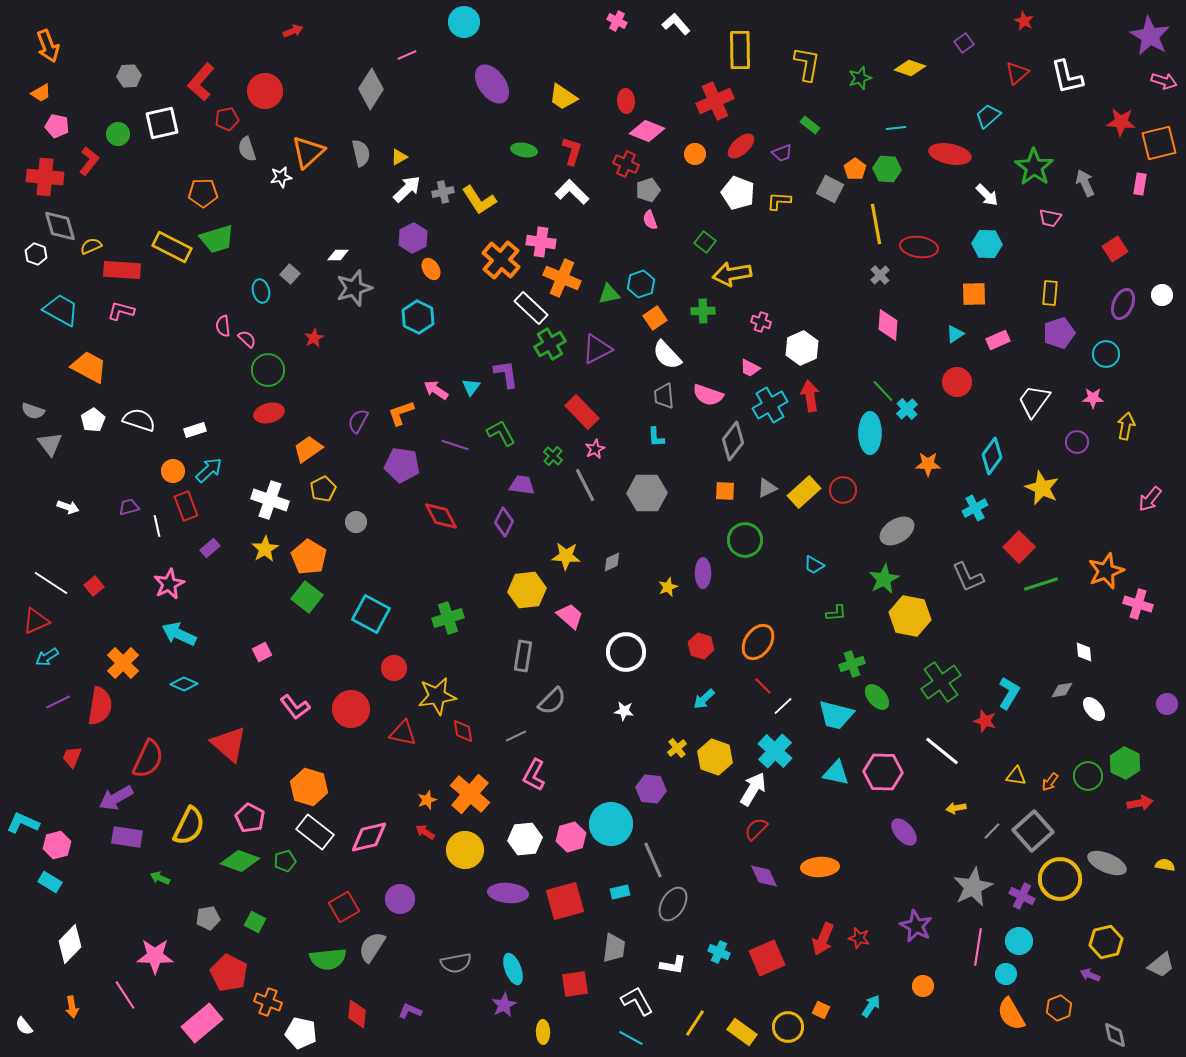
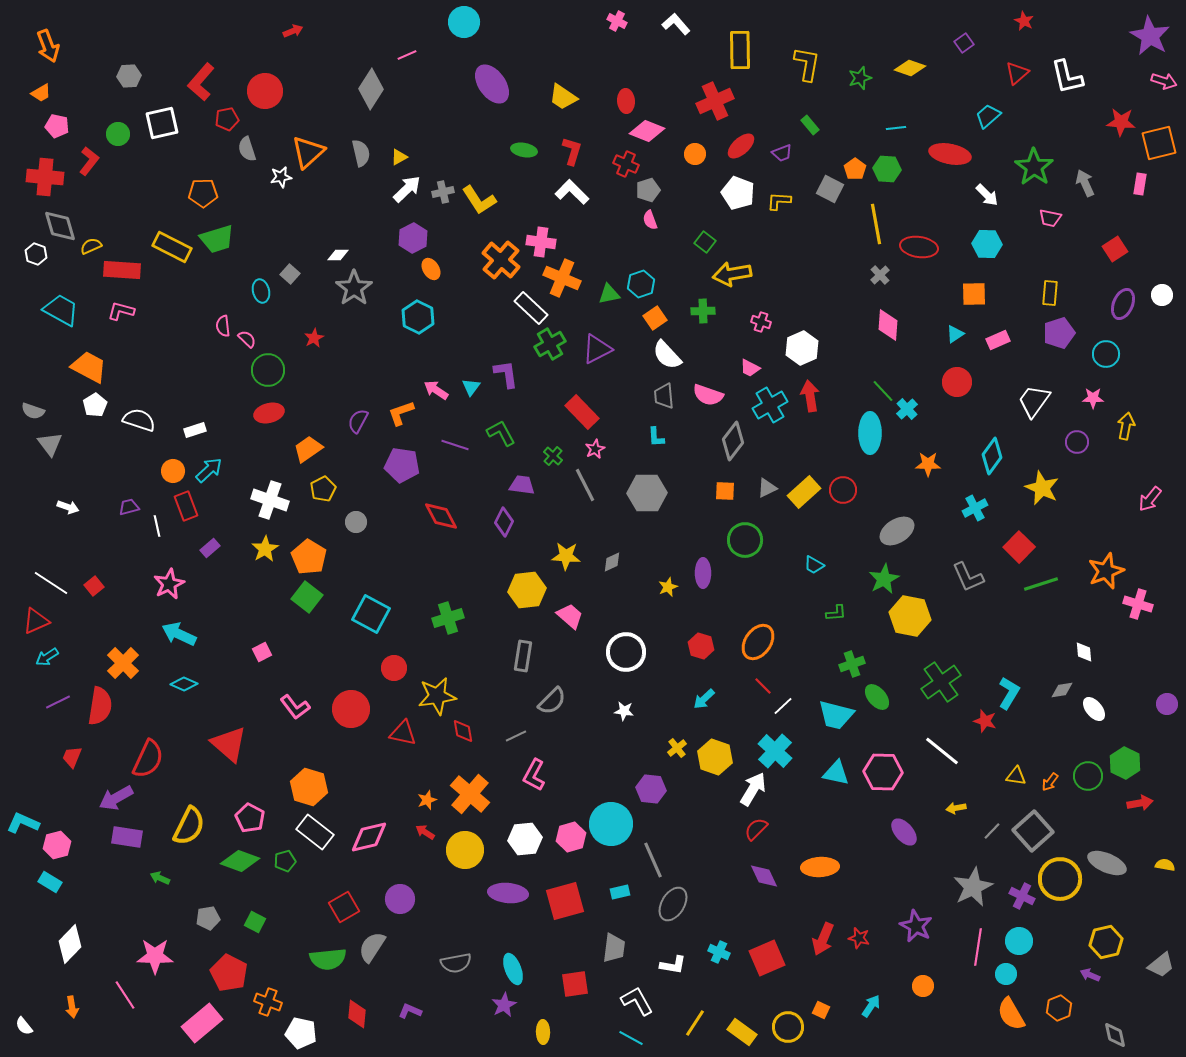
green rectangle at (810, 125): rotated 12 degrees clockwise
gray star at (354, 288): rotated 18 degrees counterclockwise
white pentagon at (93, 420): moved 2 px right, 15 px up
